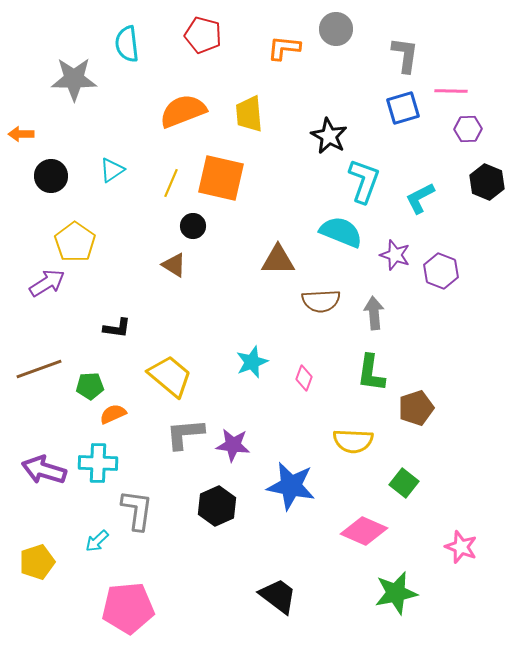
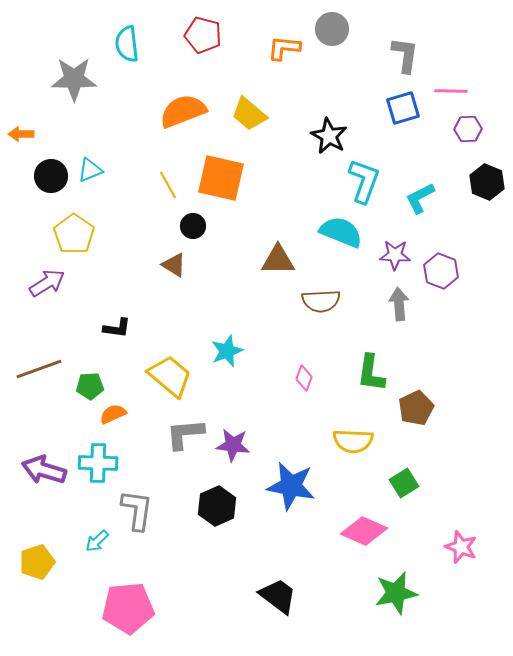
gray circle at (336, 29): moved 4 px left
yellow trapezoid at (249, 114): rotated 45 degrees counterclockwise
cyan triangle at (112, 170): moved 22 px left; rotated 12 degrees clockwise
yellow line at (171, 183): moved 3 px left, 2 px down; rotated 52 degrees counterclockwise
yellow pentagon at (75, 242): moved 1 px left, 8 px up
purple star at (395, 255): rotated 16 degrees counterclockwise
gray arrow at (374, 313): moved 25 px right, 9 px up
cyan star at (252, 362): moved 25 px left, 11 px up
brown pentagon at (416, 408): rotated 8 degrees counterclockwise
green square at (404, 483): rotated 20 degrees clockwise
